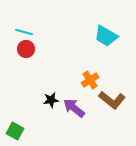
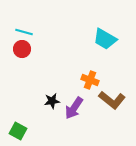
cyan trapezoid: moved 1 px left, 3 px down
red circle: moved 4 px left
orange cross: rotated 36 degrees counterclockwise
black star: moved 1 px right, 1 px down
purple arrow: rotated 95 degrees counterclockwise
green square: moved 3 px right
